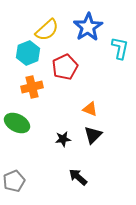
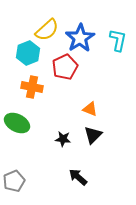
blue star: moved 8 px left, 11 px down
cyan L-shape: moved 2 px left, 8 px up
orange cross: rotated 25 degrees clockwise
black star: rotated 14 degrees clockwise
